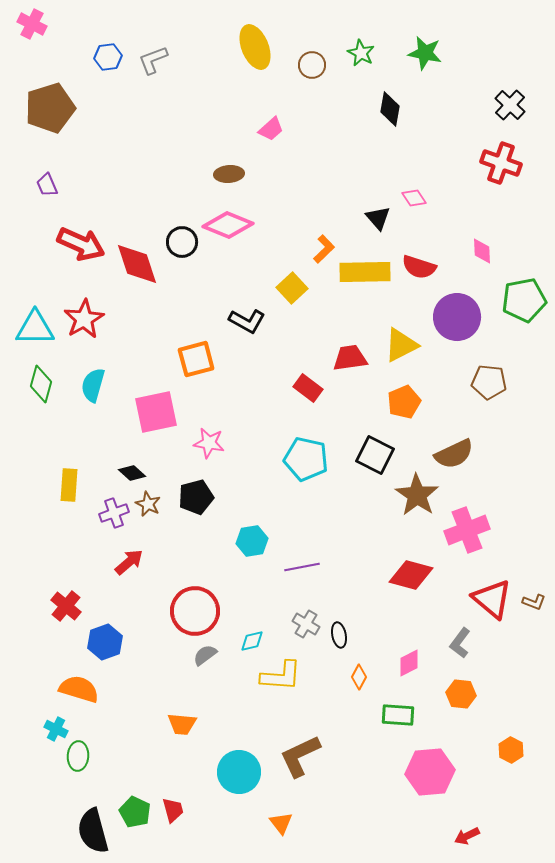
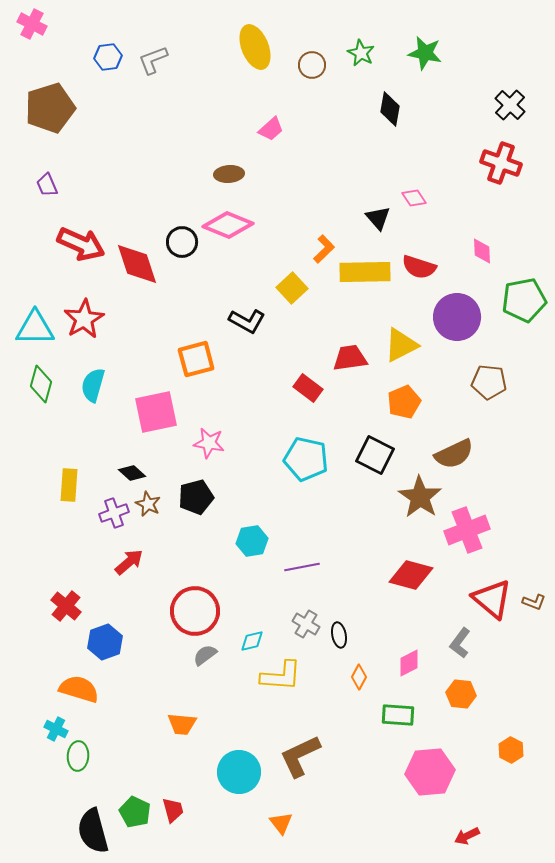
brown star at (417, 495): moved 3 px right, 2 px down
